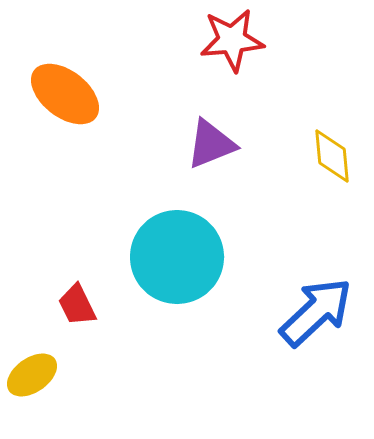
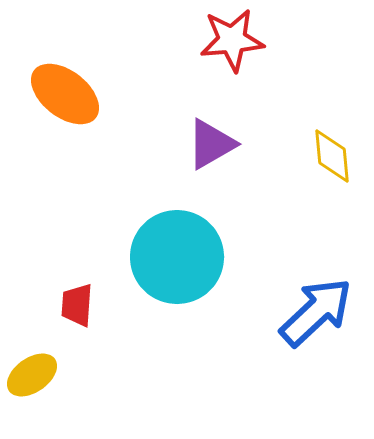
purple triangle: rotated 8 degrees counterclockwise
red trapezoid: rotated 30 degrees clockwise
